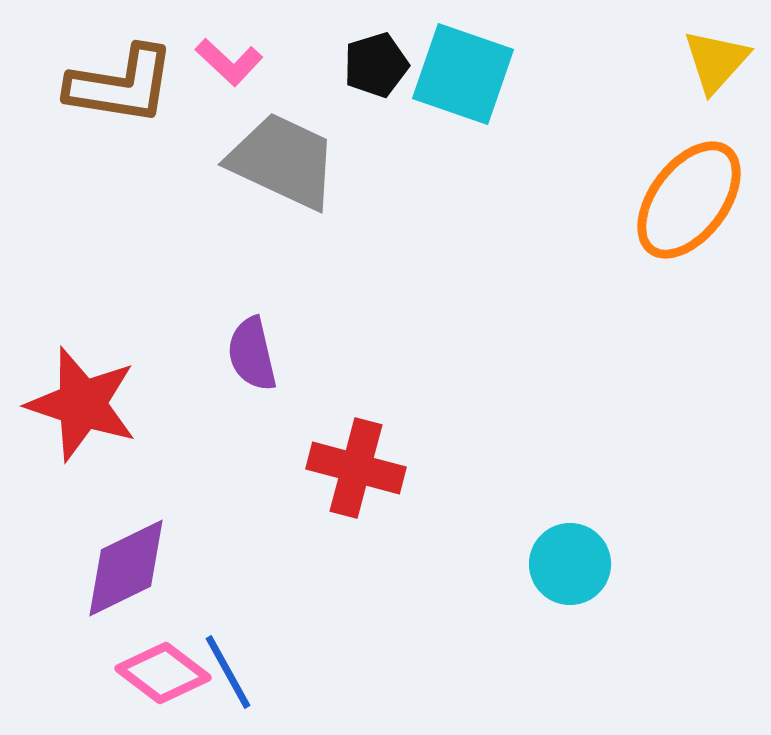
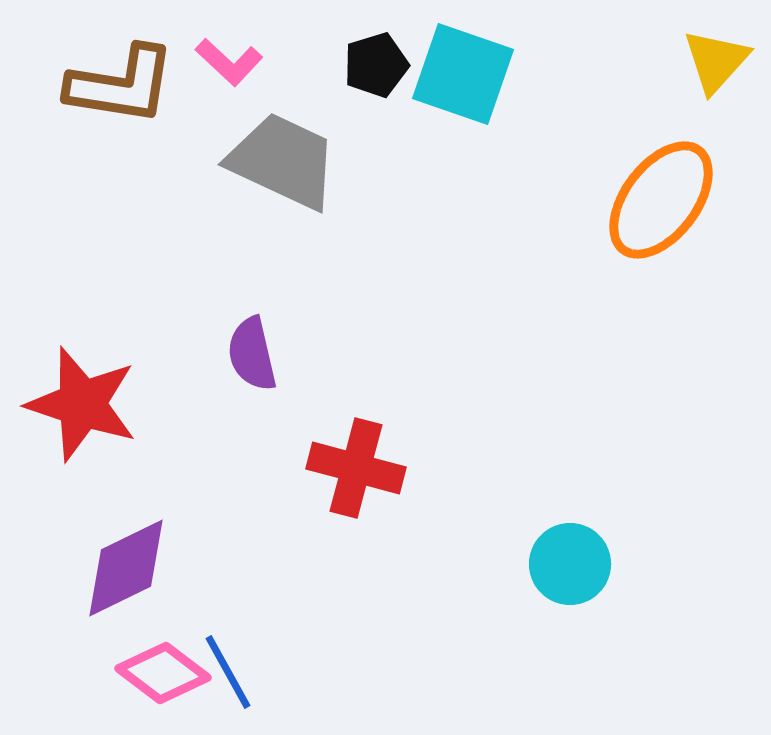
orange ellipse: moved 28 px left
